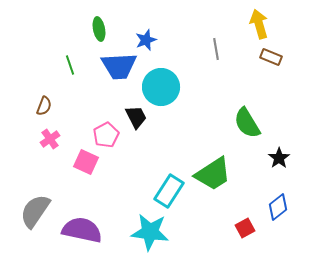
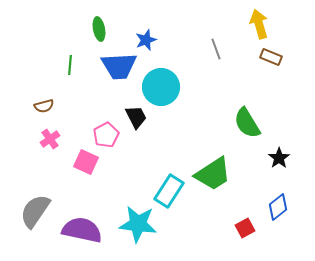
gray line: rotated 10 degrees counterclockwise
green line: rotated 24 degrees clockwise
brown semicircle: rotated 54 degrees clockwise
cyan star: moved 12 px left, 8 px up
